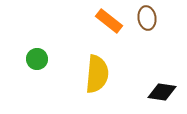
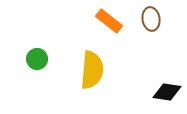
brown ellipse: moved 4 px right, 1 px down
yellow semicircle: moved 5 px left, 4 px up
black diamond: moved 5 px right
